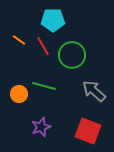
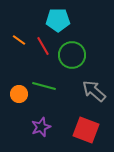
cyan pentagon: moved 5 px right
red square: moved 2 px left, 1 px up
